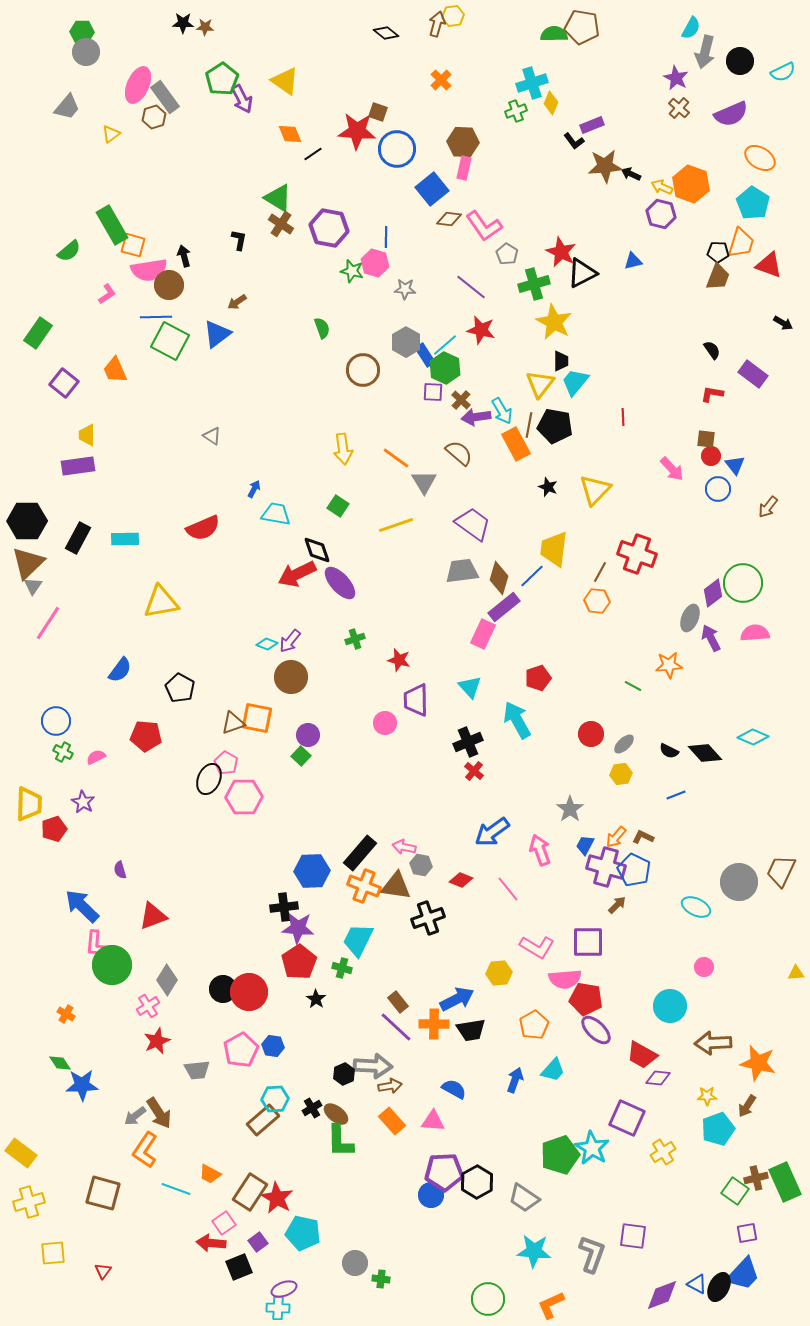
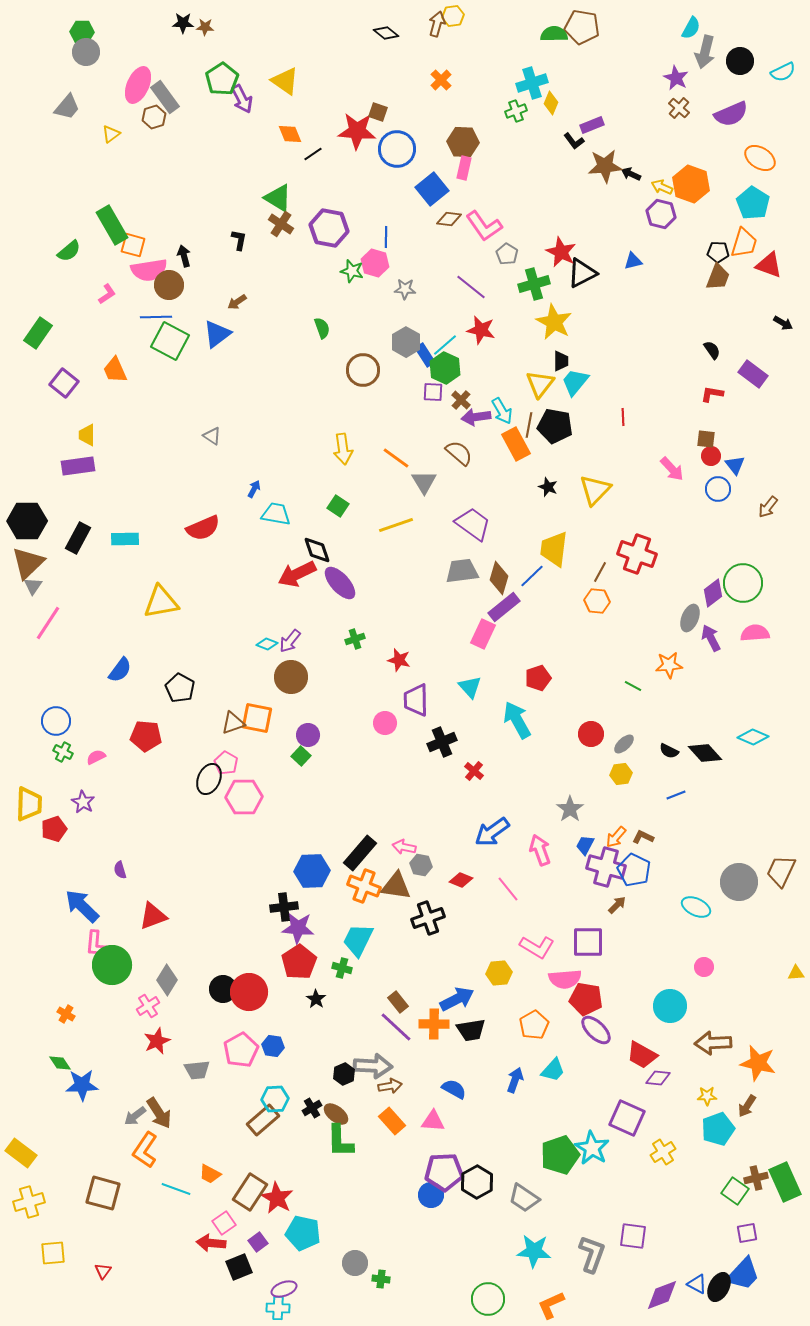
orange trapezoid at (741, 243): moved 3 px right
black cross at (468, 742): moved 26 px left
